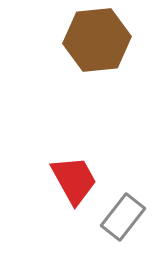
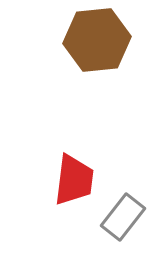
red trapezoid: rotated 36 degrees clockwise
